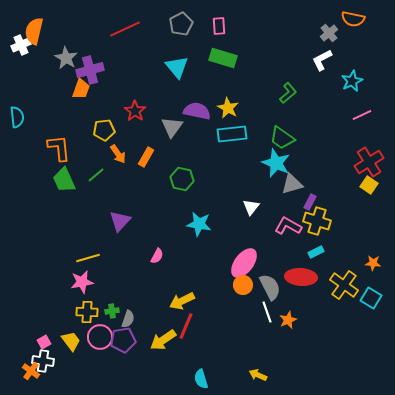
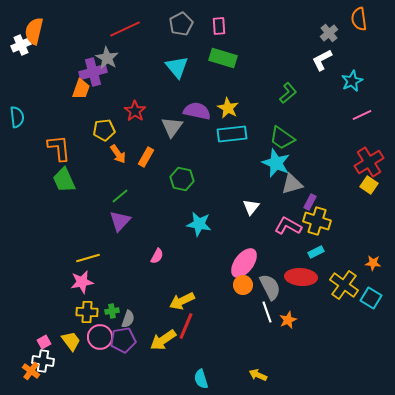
orange semicircle at (353, 19): moved 6 px right; rotated 70 degrees clockwise
gray star at (66, 58): moved 41 px right
purple cross at (90, 70): moved 3 px right, 2 px down
green line at (96, 175): moved 24 px right, 21 px down
